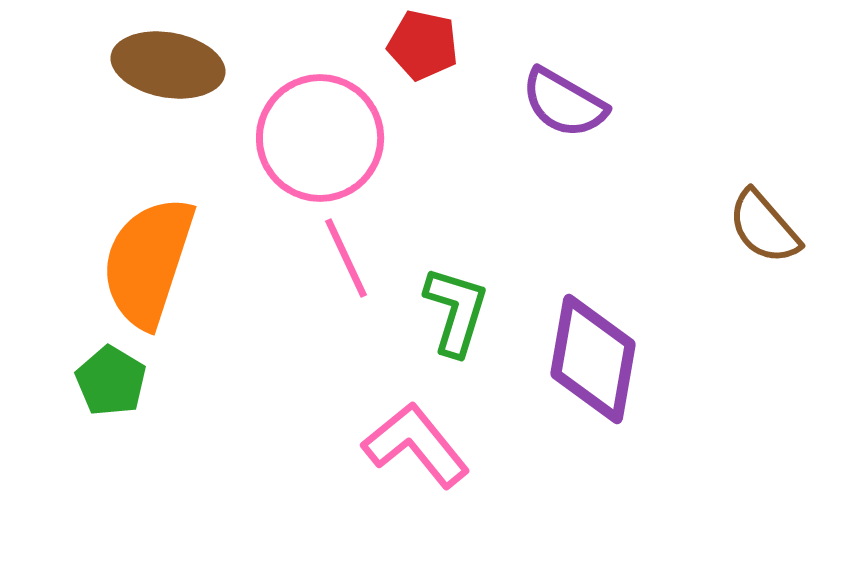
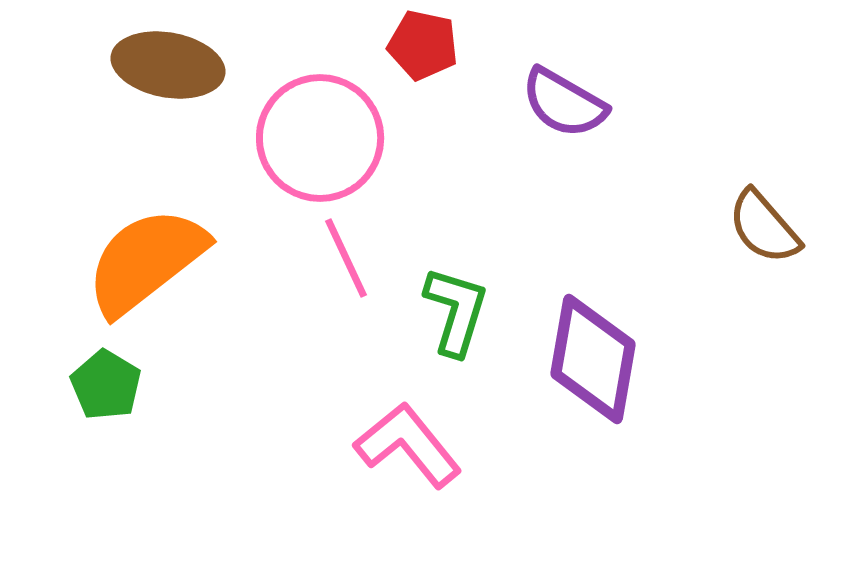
orange semicircle: moved 2 px left, 1 px up; rotated 34 degrees clockwise
green pentagon: moved 5 px left, 4 px down
pink L-shape: moved 8 px left
